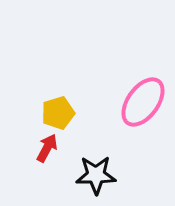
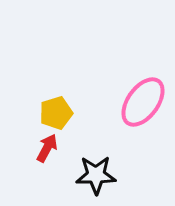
yellow pentagon: moved 2 px left
